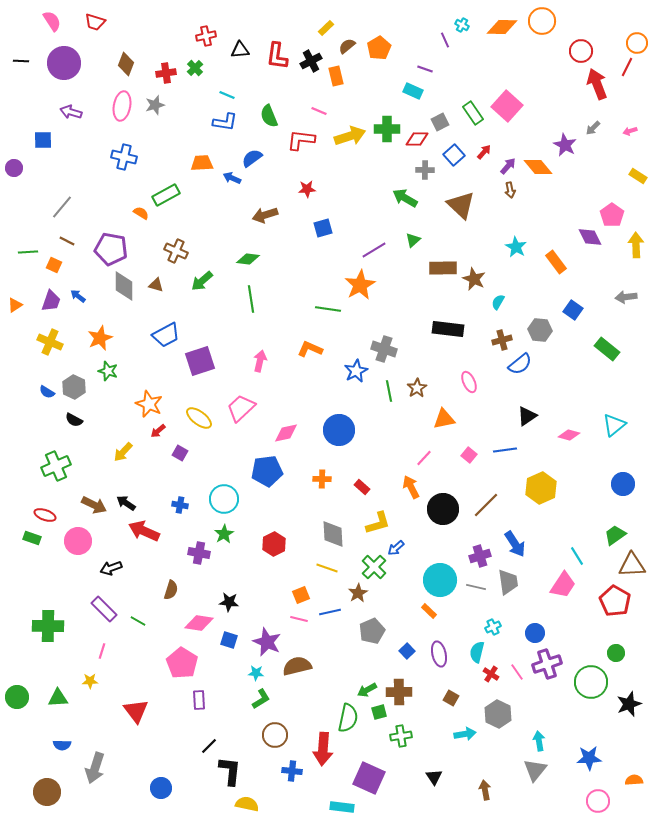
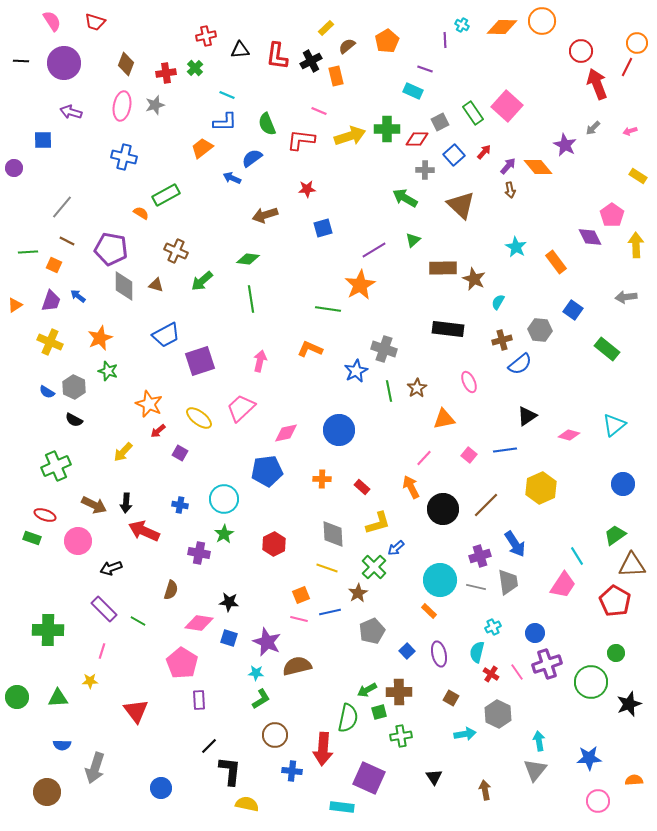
purple line at (445, 40): rotated 21 degrees clockwise
orange pentagon at (379, 48): moved 8 px right, 7 px up
green semicircle at (269, 116): moved 2 px left, 8 px down
blue L-shape at (225, 122): rotated 10 degrees counterclockwise
orange trapezoid at (202, 163): moved 15 px up; rotated 35 degrees counterclockwise
black arrow at (126, 503): rotated 120 degrees counterclockwise
green cross at (48, 626): moved 4 px down
blue square at (229, 640): moved 2 px up
